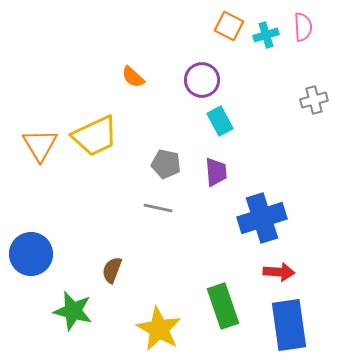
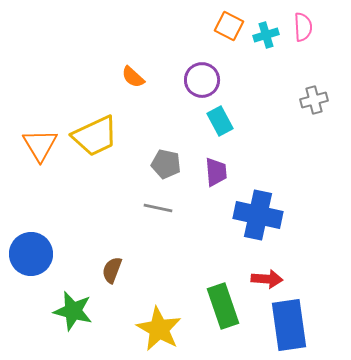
blue cross: moved 4 px left, 3 px up; rotated 30 degrees clockwise
red arrow: moved 12 px left, 7 px down
